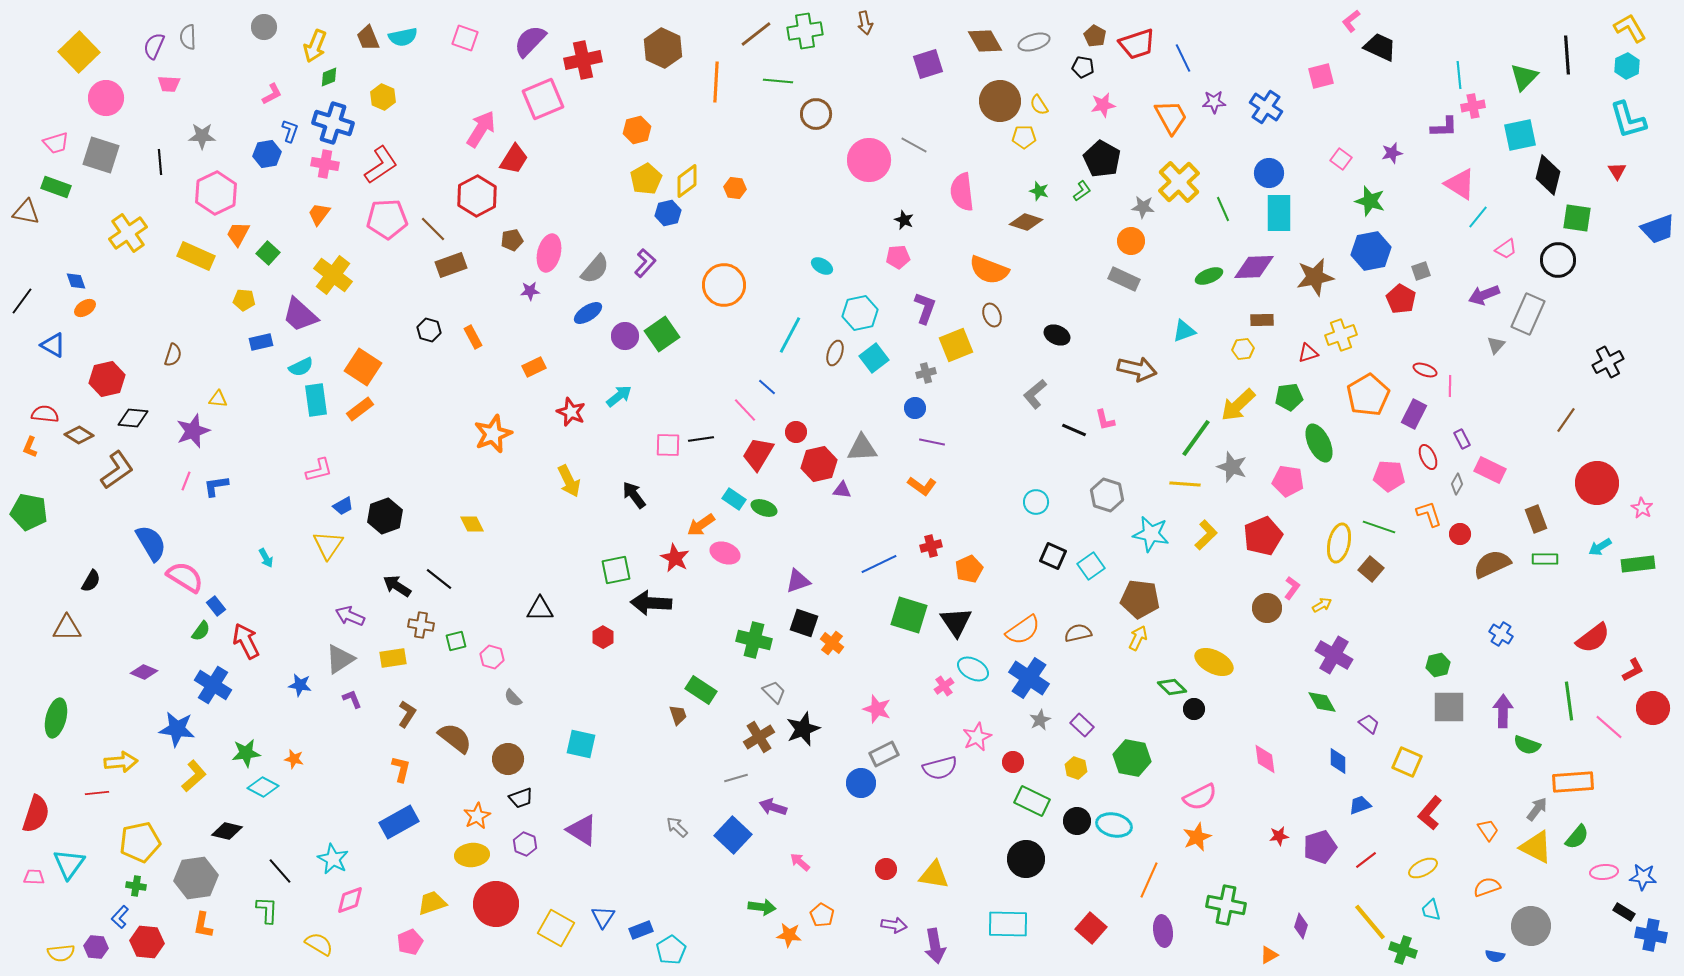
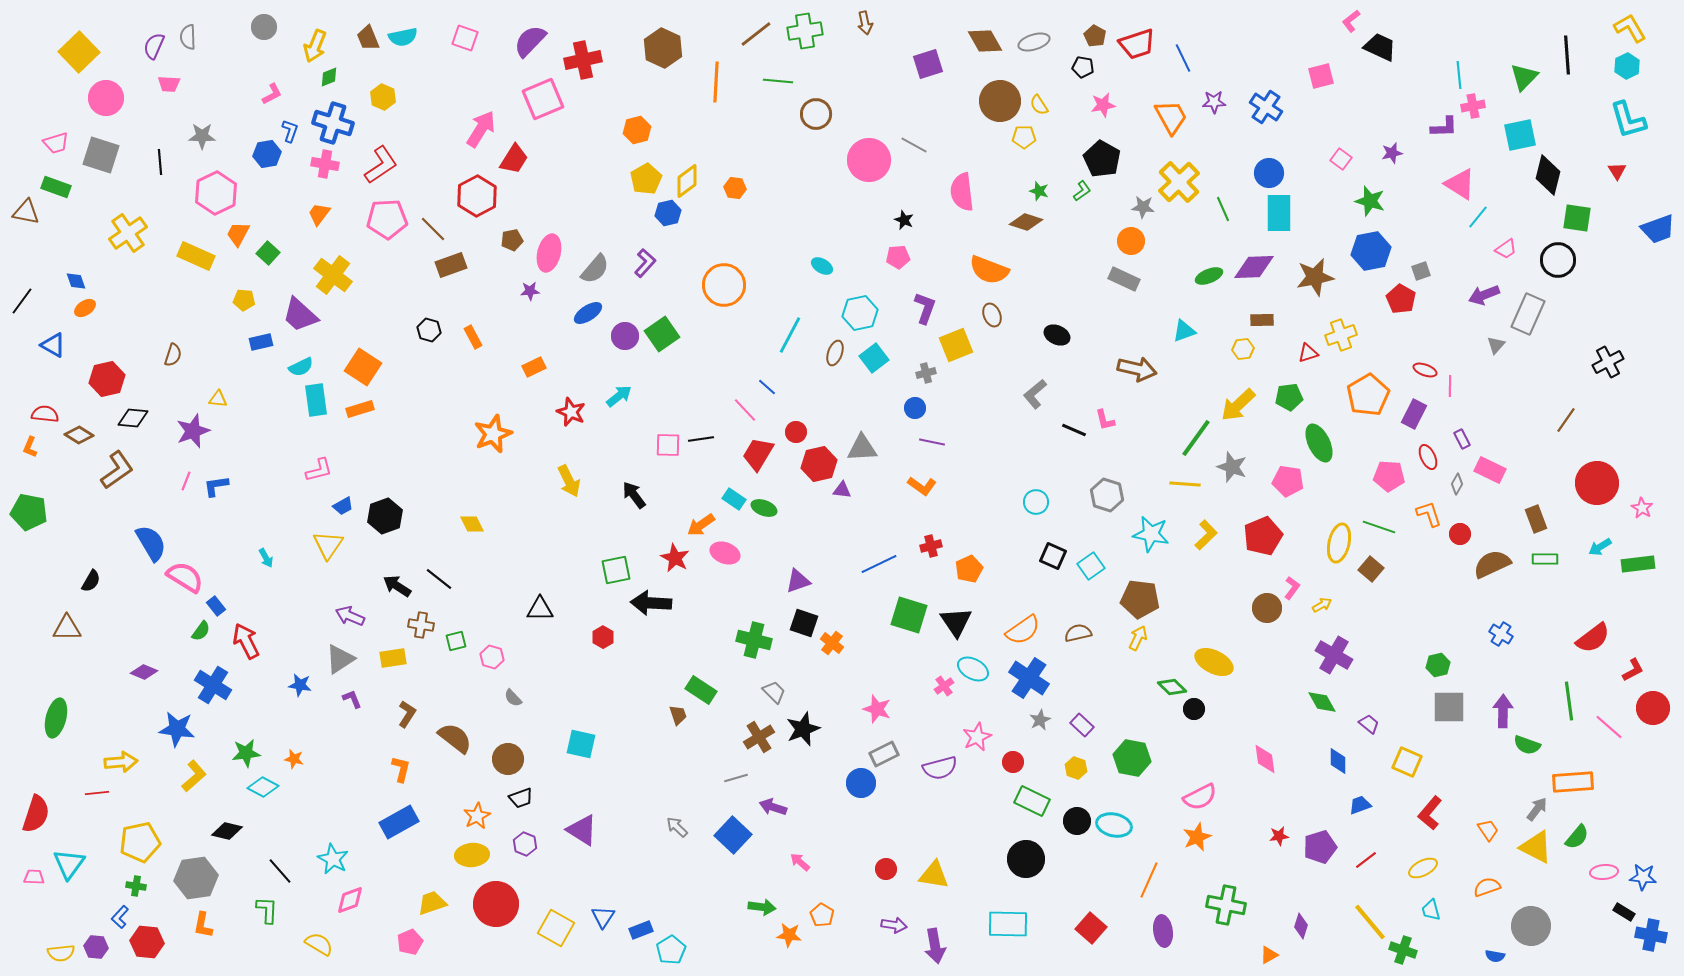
orange rectangle at (360, 409): rotated 20 degrees clockwise
